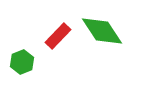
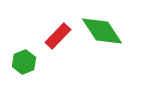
green hexagon: moved 2 px right
